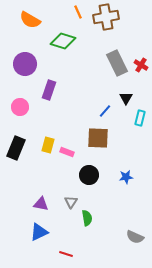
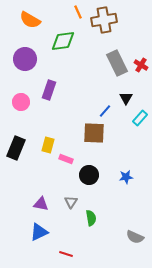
brown cross: moved 2 px left, 3 px down
green diamond: rotated 25 degrees counterclockwise
purple circle: moved 5 px up
pink circle: moved 1 px right, 5 px up
cyan rectangle: rotated 28 degrees clockwise
brown square: moved 4 px left, 5 px up
pink rectangle: moved 1 px left, 7 px down
green semicircle: moved 4 px right
